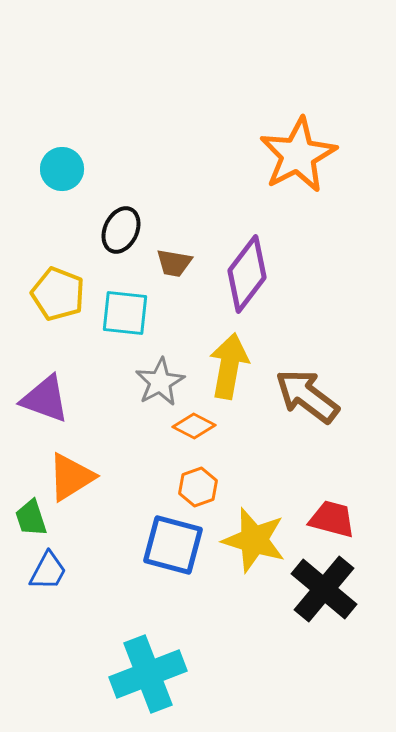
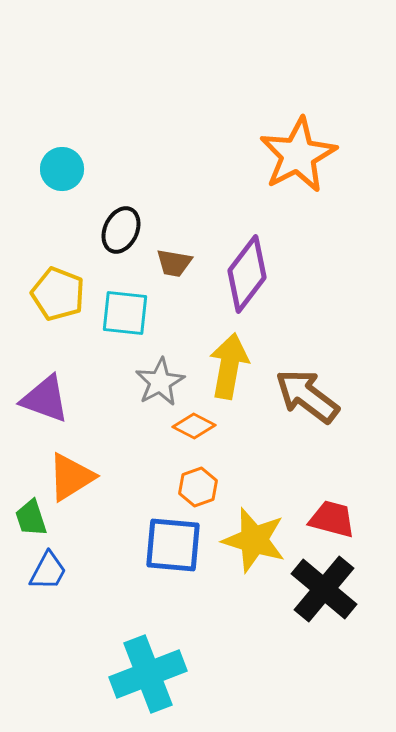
blue square: rotated 10 degrees counterclockwise
